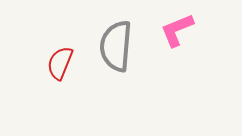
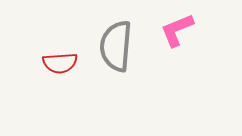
red semicircle: rotated 116 degrees counterclockwise
